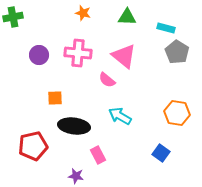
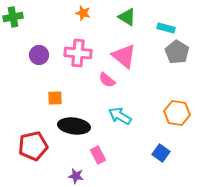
green triangle: rotated 30 degrees clockwise
